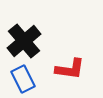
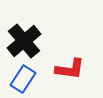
blue rectangle: rotated 60 degrees clockwise
